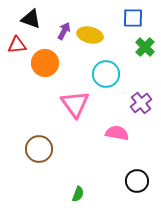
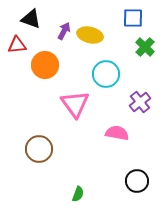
orange circle: moved 2 px down
purple cross: moved 1 px left, 1 px up
